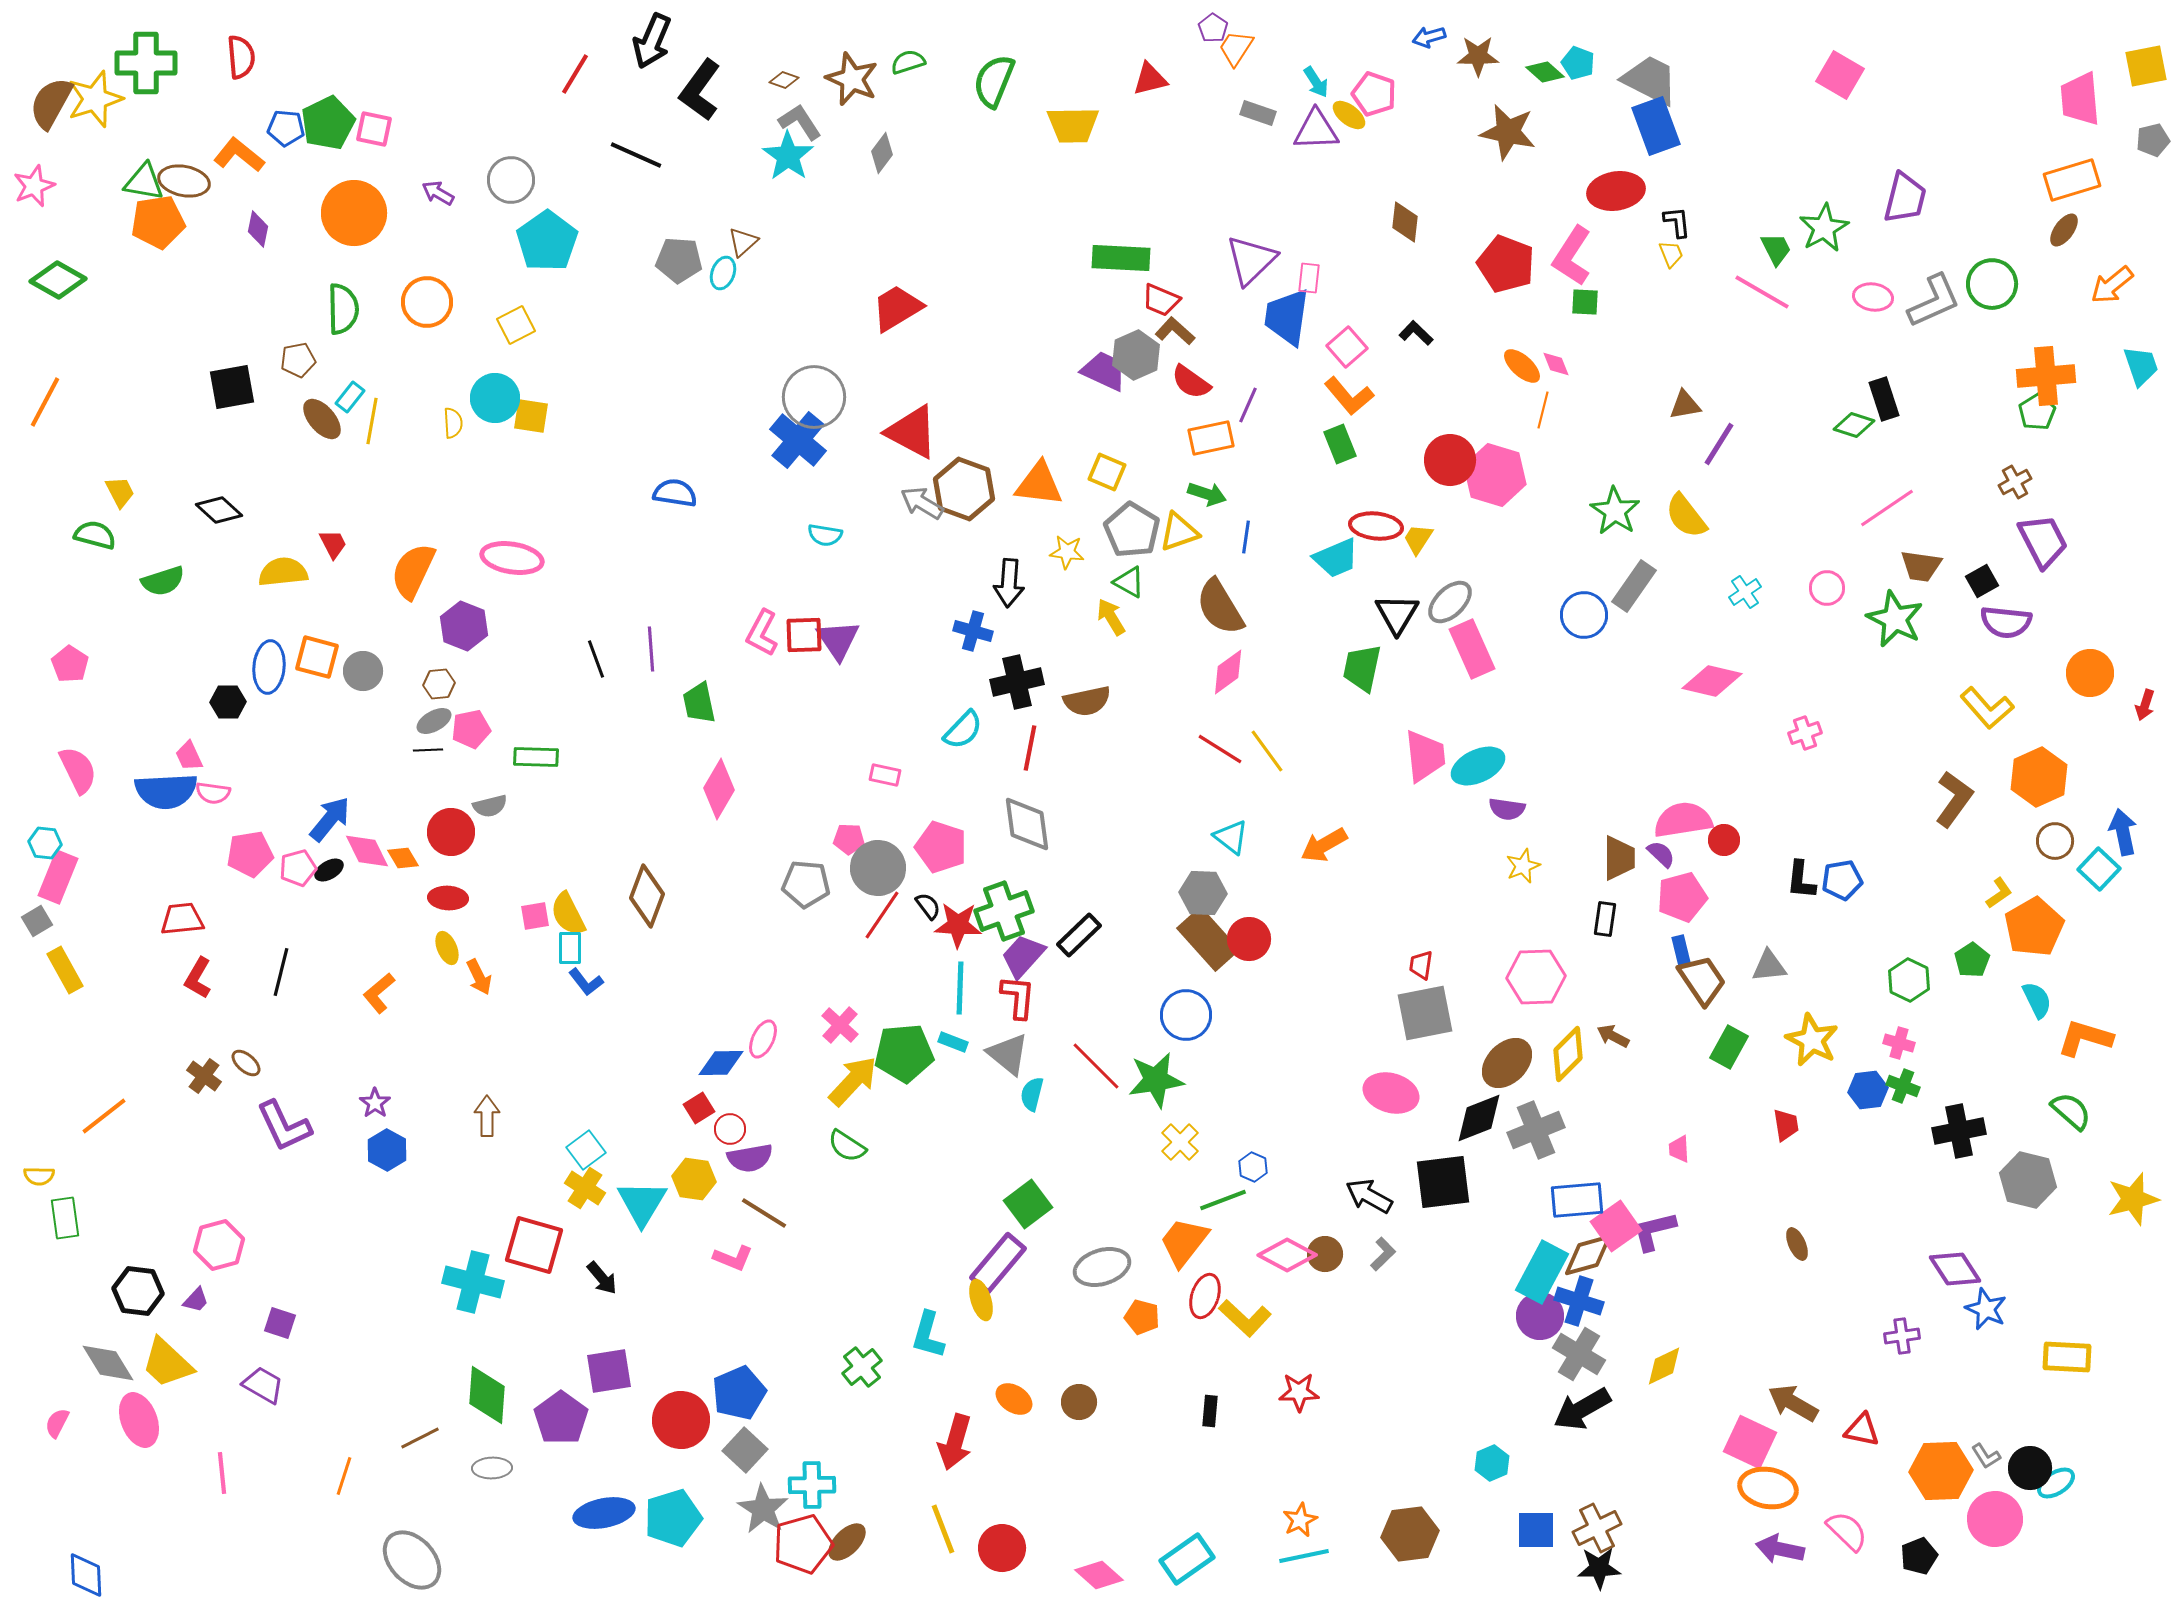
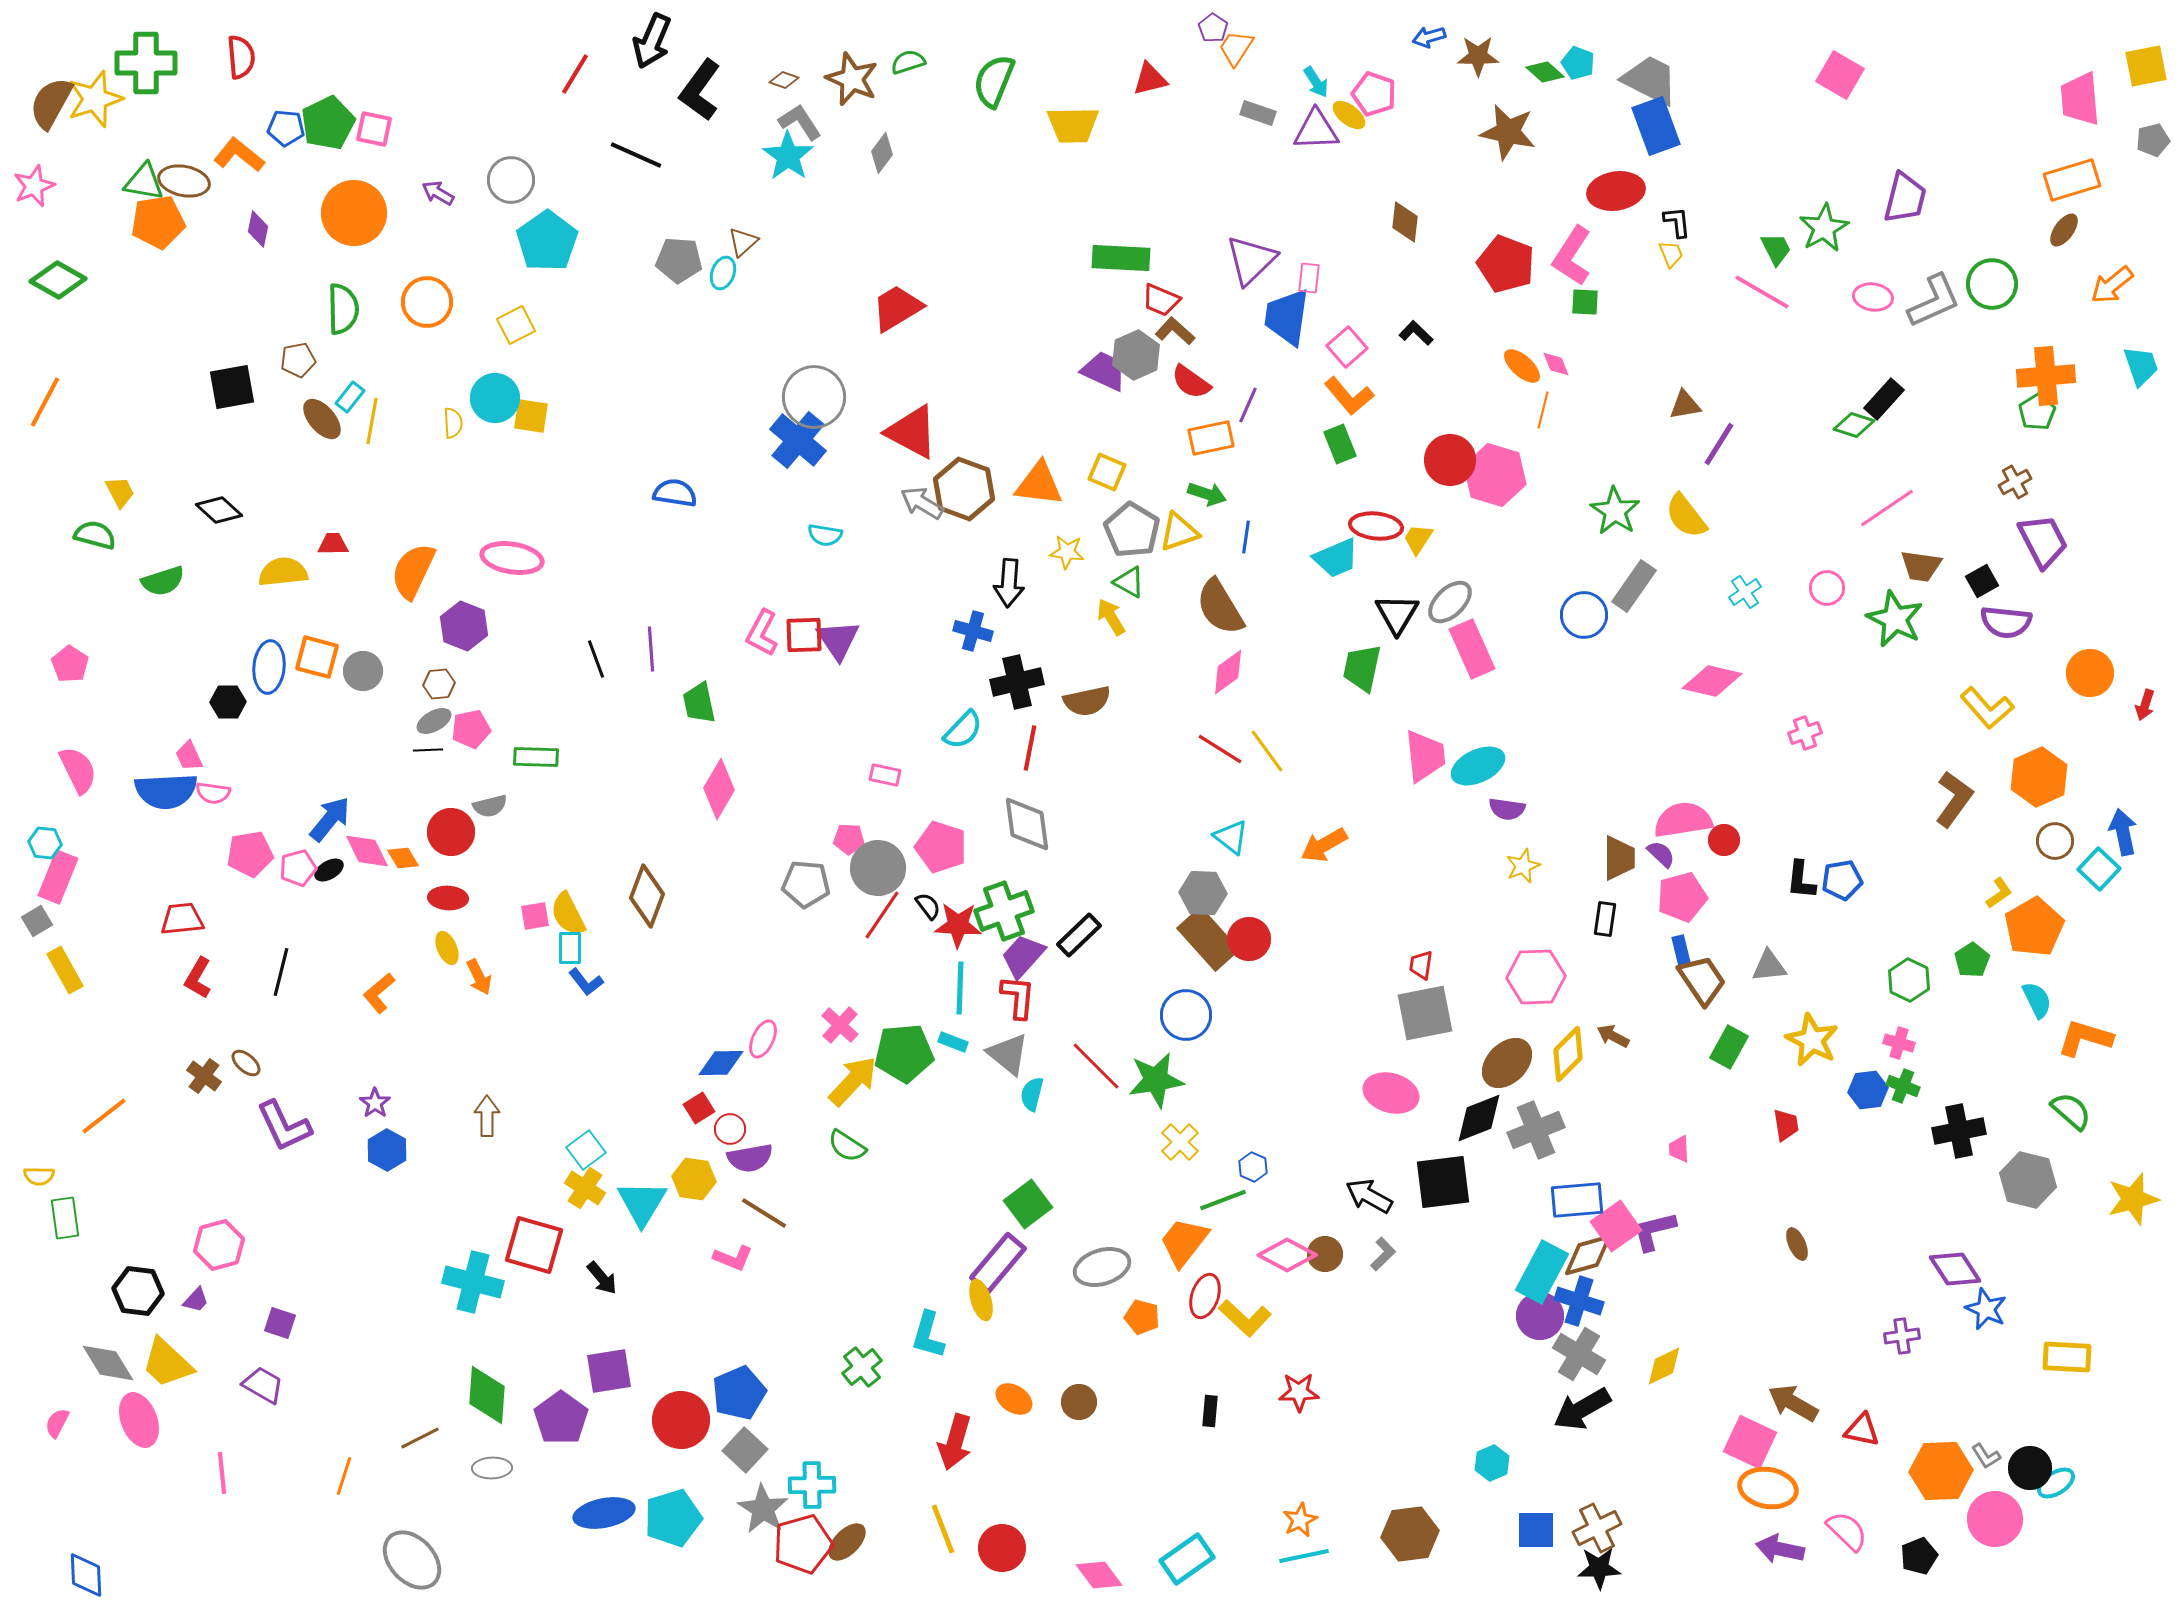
black rectangle at (1884, 399): rotated 60 degrees clockwise
red trapezoid at (333, 544): rotated 64 degrees counterclockwise
pink diamond at (1099, 1575): rotated 12 degrees clockwise
